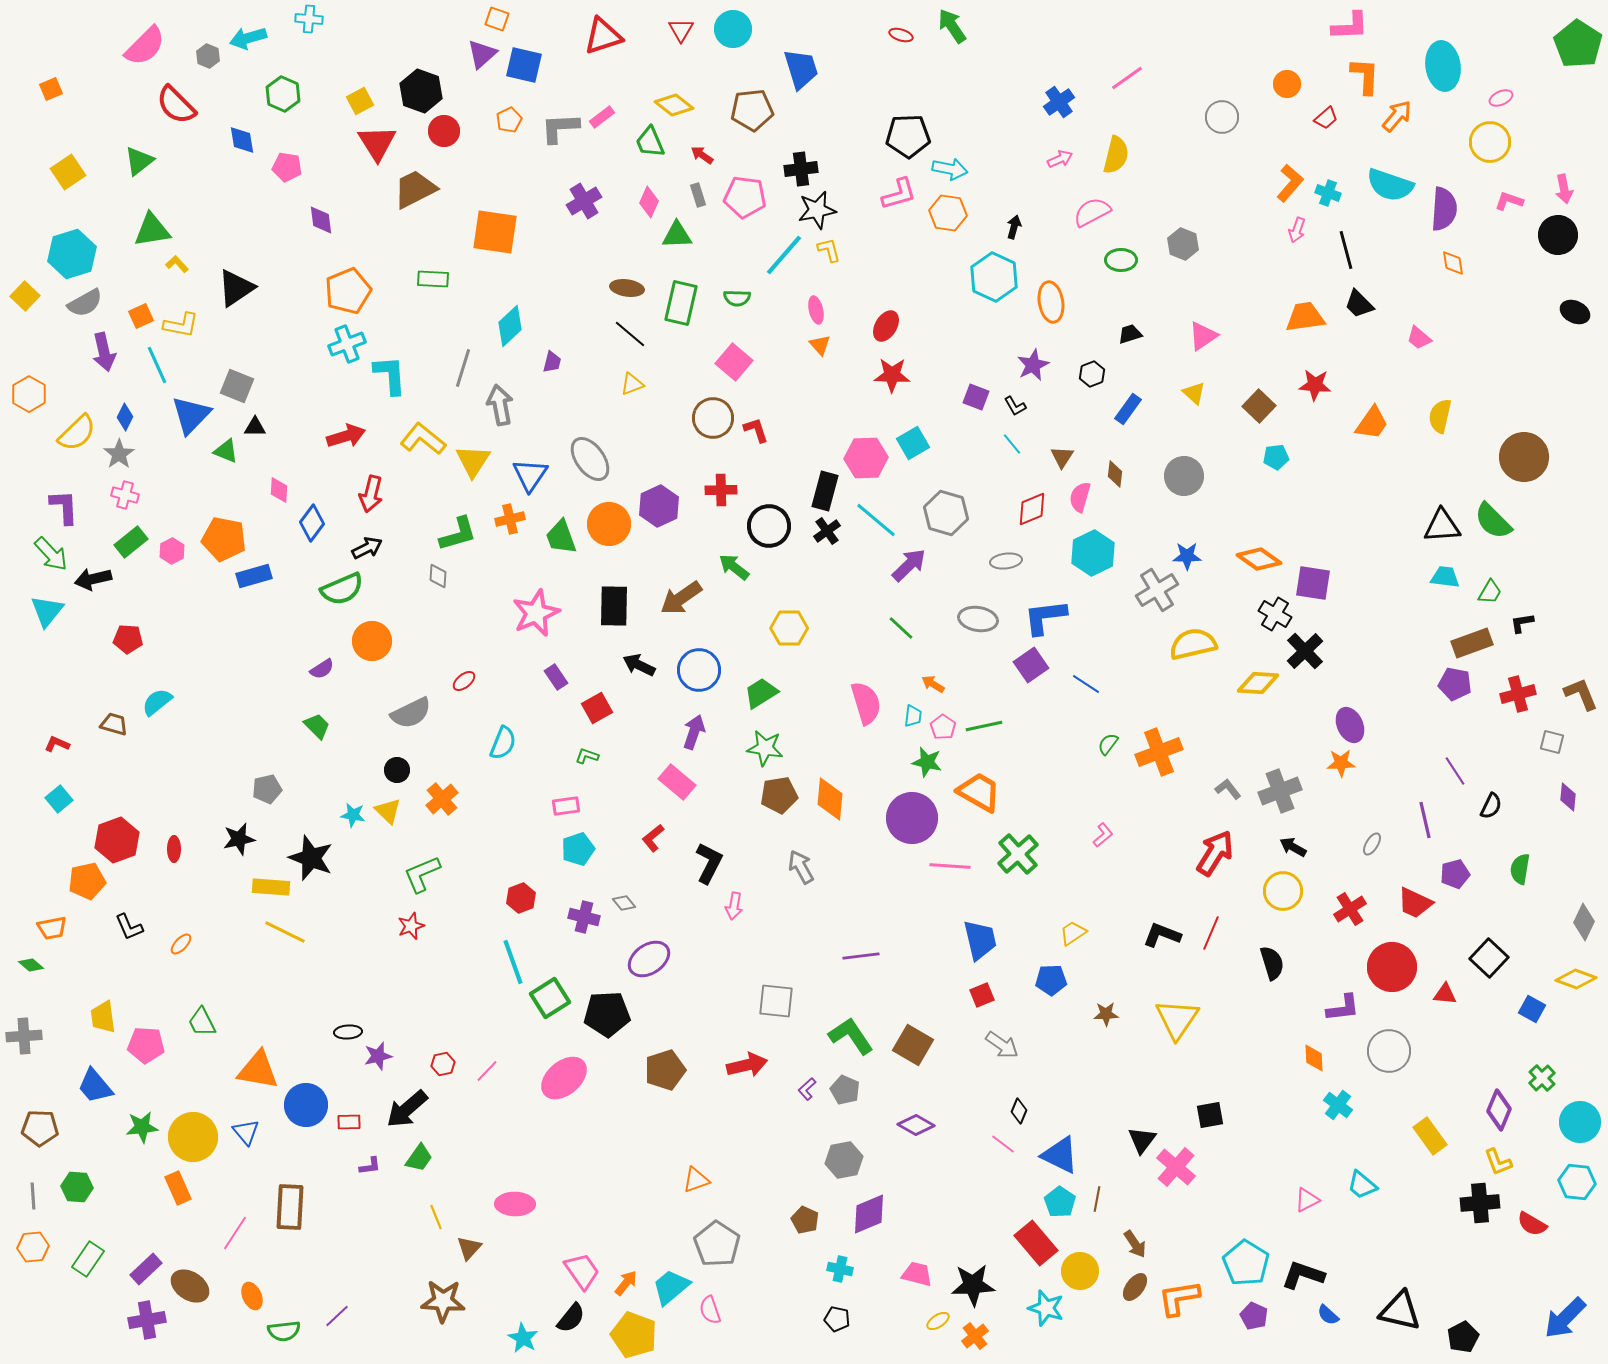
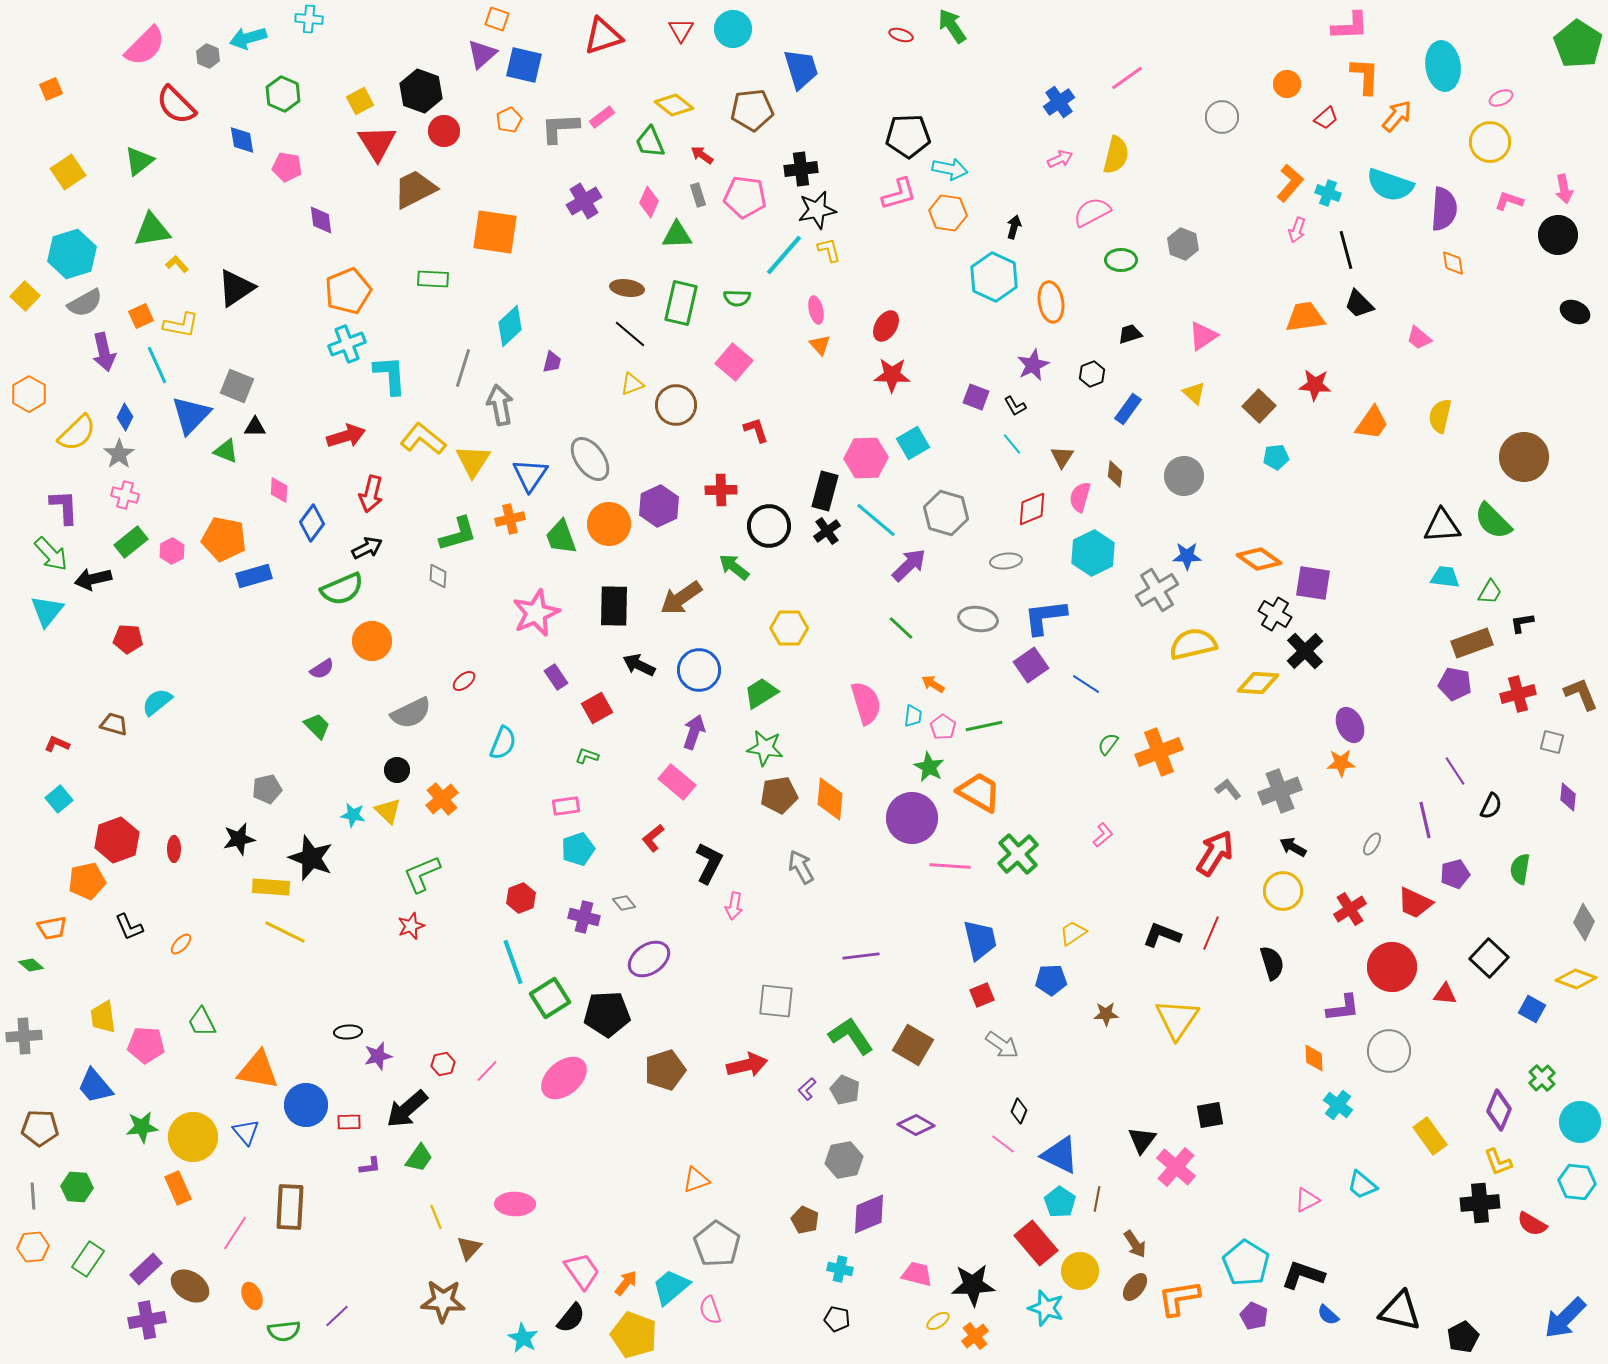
brown circle at (713, 418): moved 37 px left, 13 px up
green star at (927, 762): moved 2 px right, 5 px down; rotated 16 degrees clockwise
